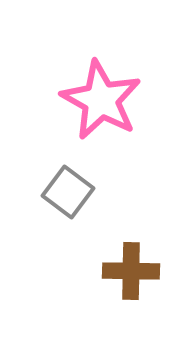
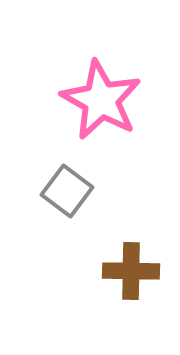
gray square: moved 1 px left, 1 px up
